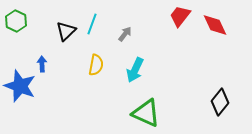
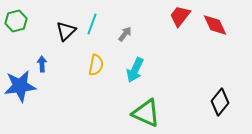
green hexagon: rotated 20 degrees clockwise
blue star: rotated 28 degrees counterclockwise
